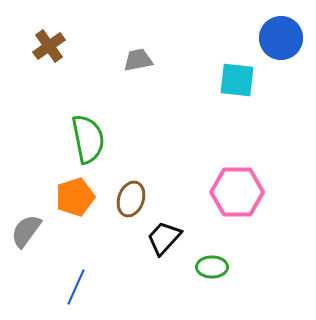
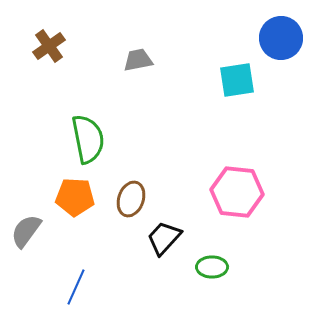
cyan square: rotated 15 degrees counterclockwise
pink hexagon: rotated 6 degrees clockwise
orange pentagon: rotated 21 degrees clockwise
